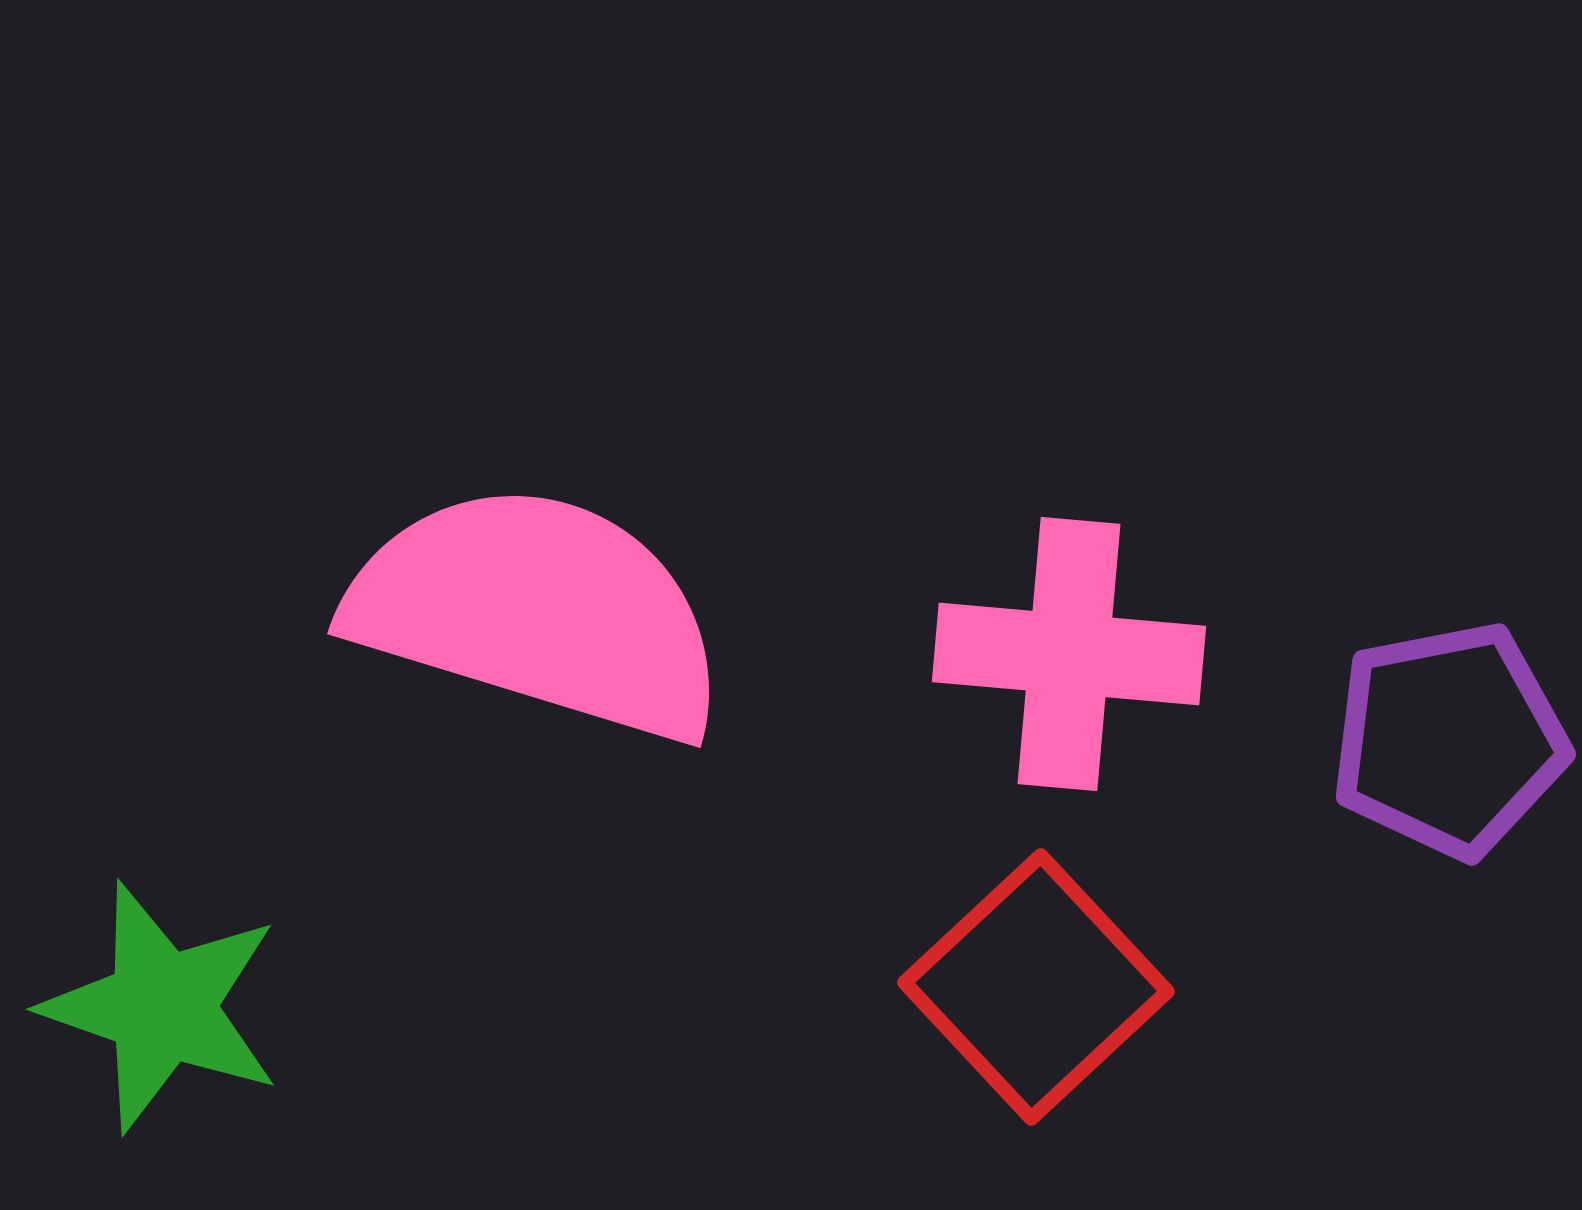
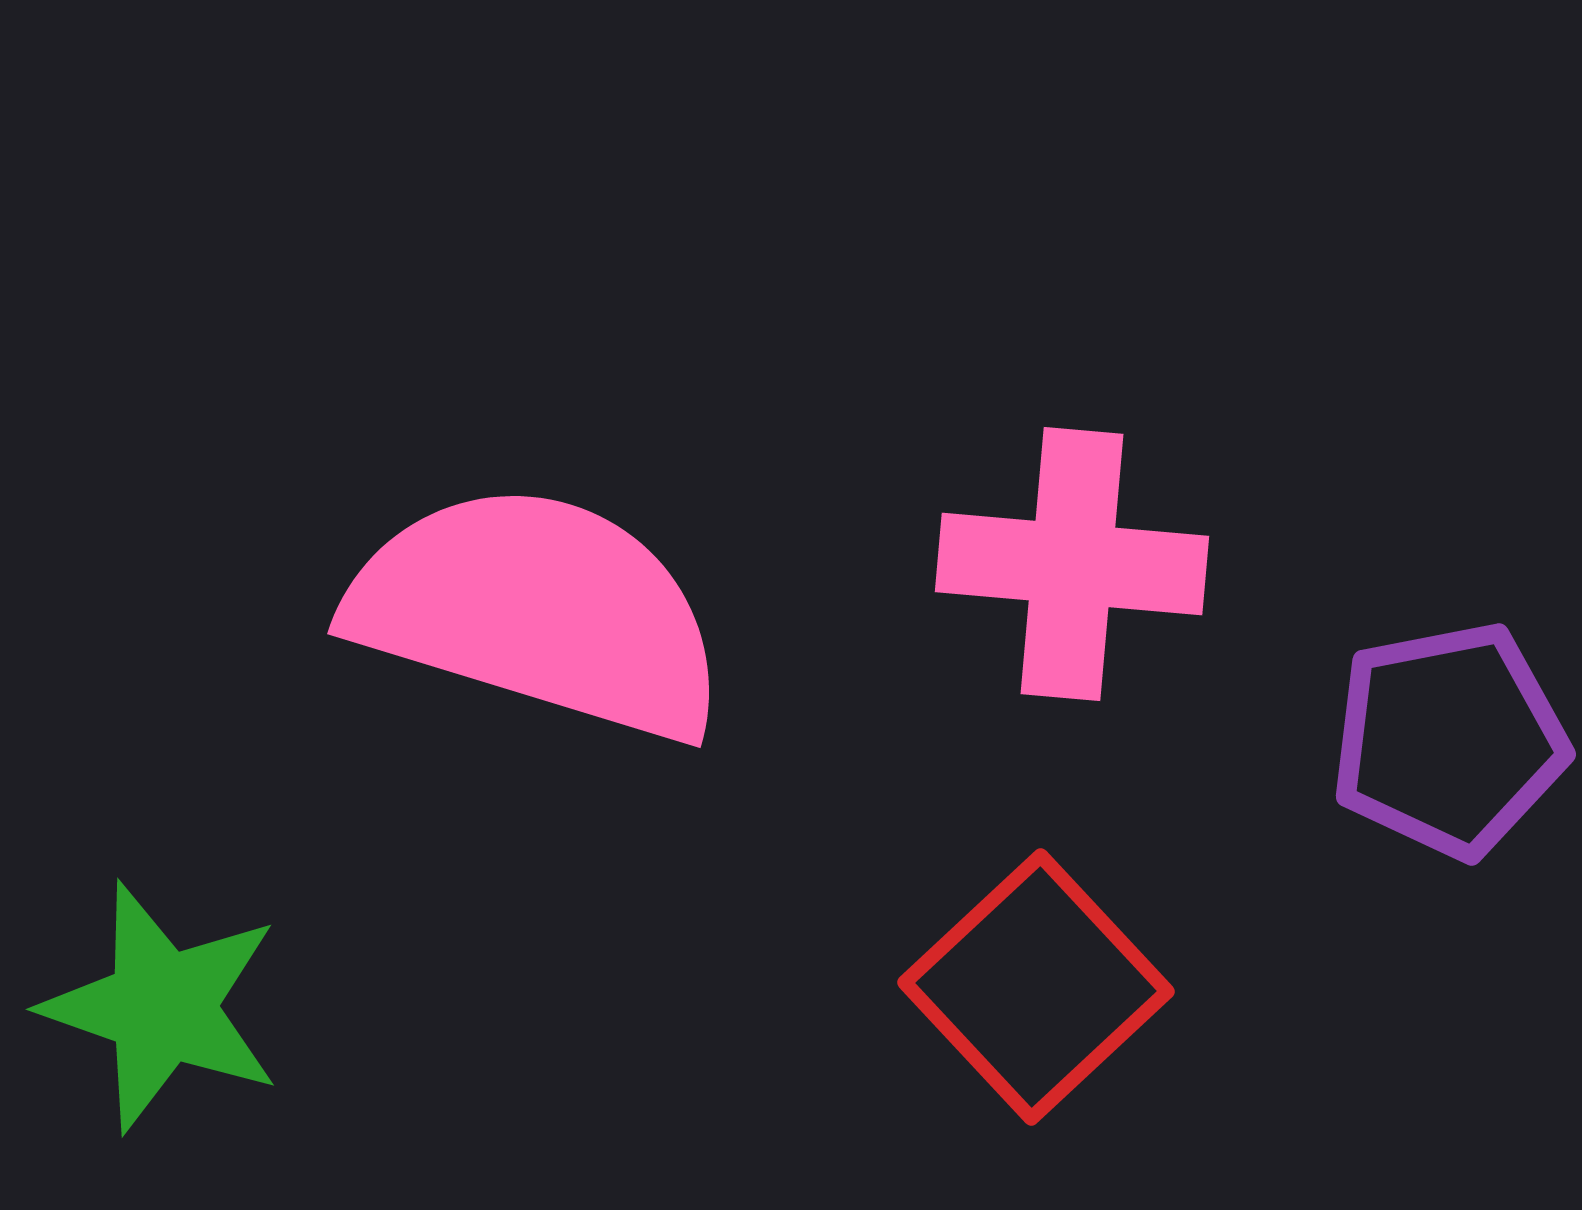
pink cross: moved 3 px right, 90 px up
